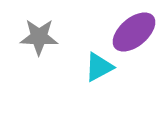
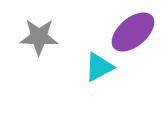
purple ellipse: moved 1 px left
